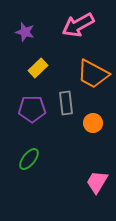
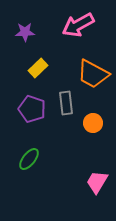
purple star: rotated 18 degrees counterclockwise
purple pentagon: rotated 20 degrees clockwise
